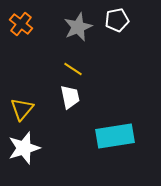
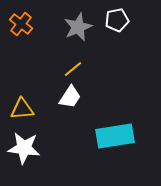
yellow line: rotated 72 degrees counterclockwise
white trapezoid: rotated 45 degrees clockwise
yellow triangle: rotated 45 degrees clockwise
white star: rotated 24 degrees clockwise
